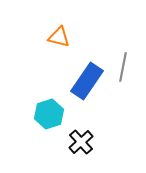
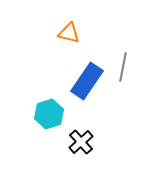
orange triangle: moved 10 px right, 4 px up
